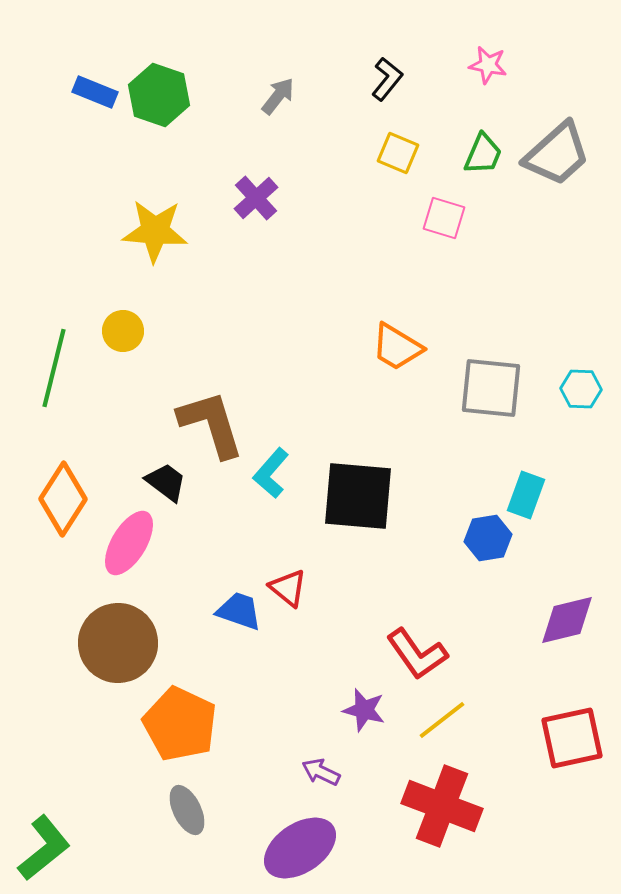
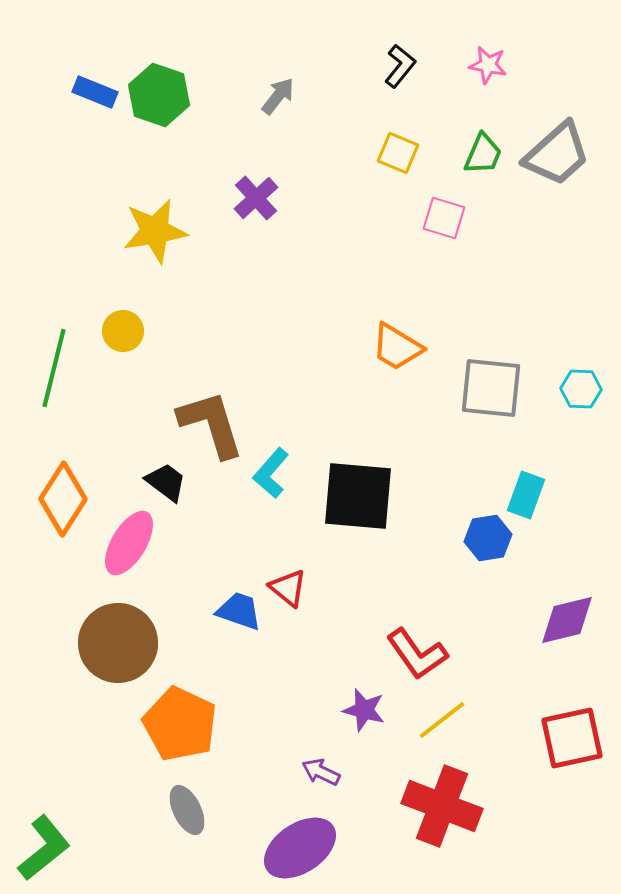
black L-shape: moved 13 px right, 13 px up
yellow star: rotated 14 degrees counterclockwise
